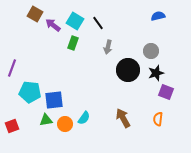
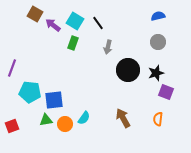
gray circle: moved 7 px right, 9 px up
